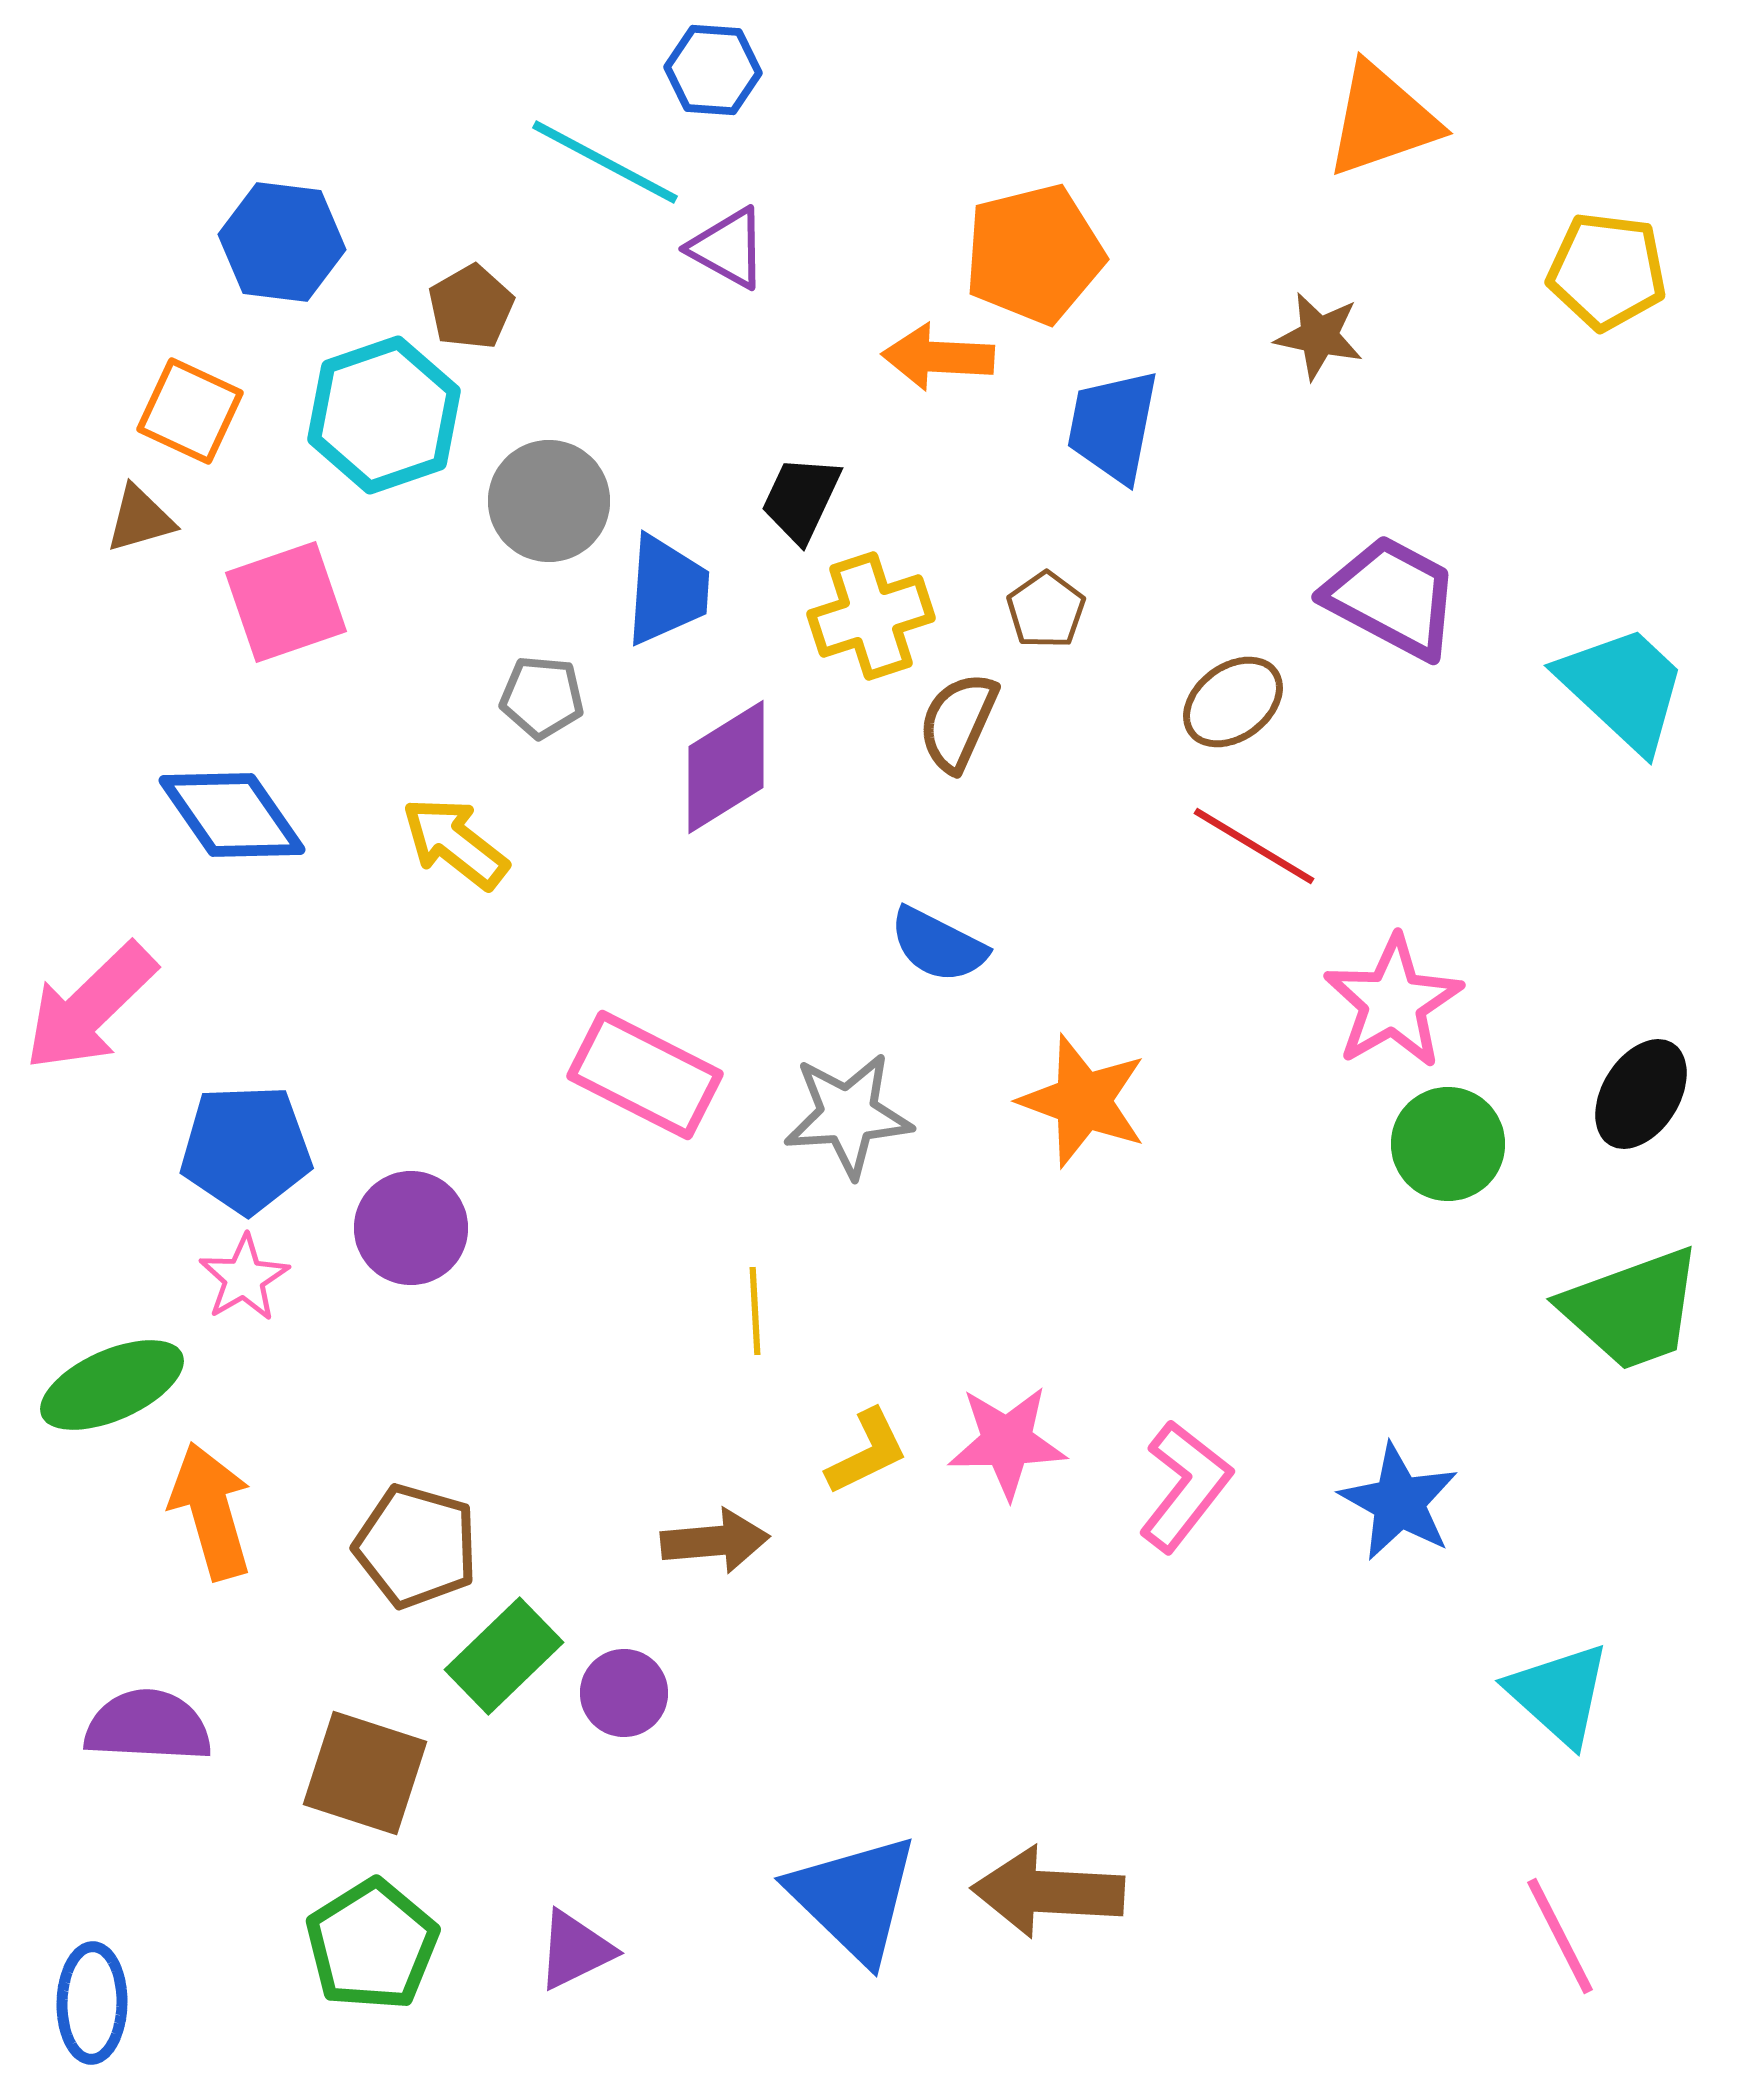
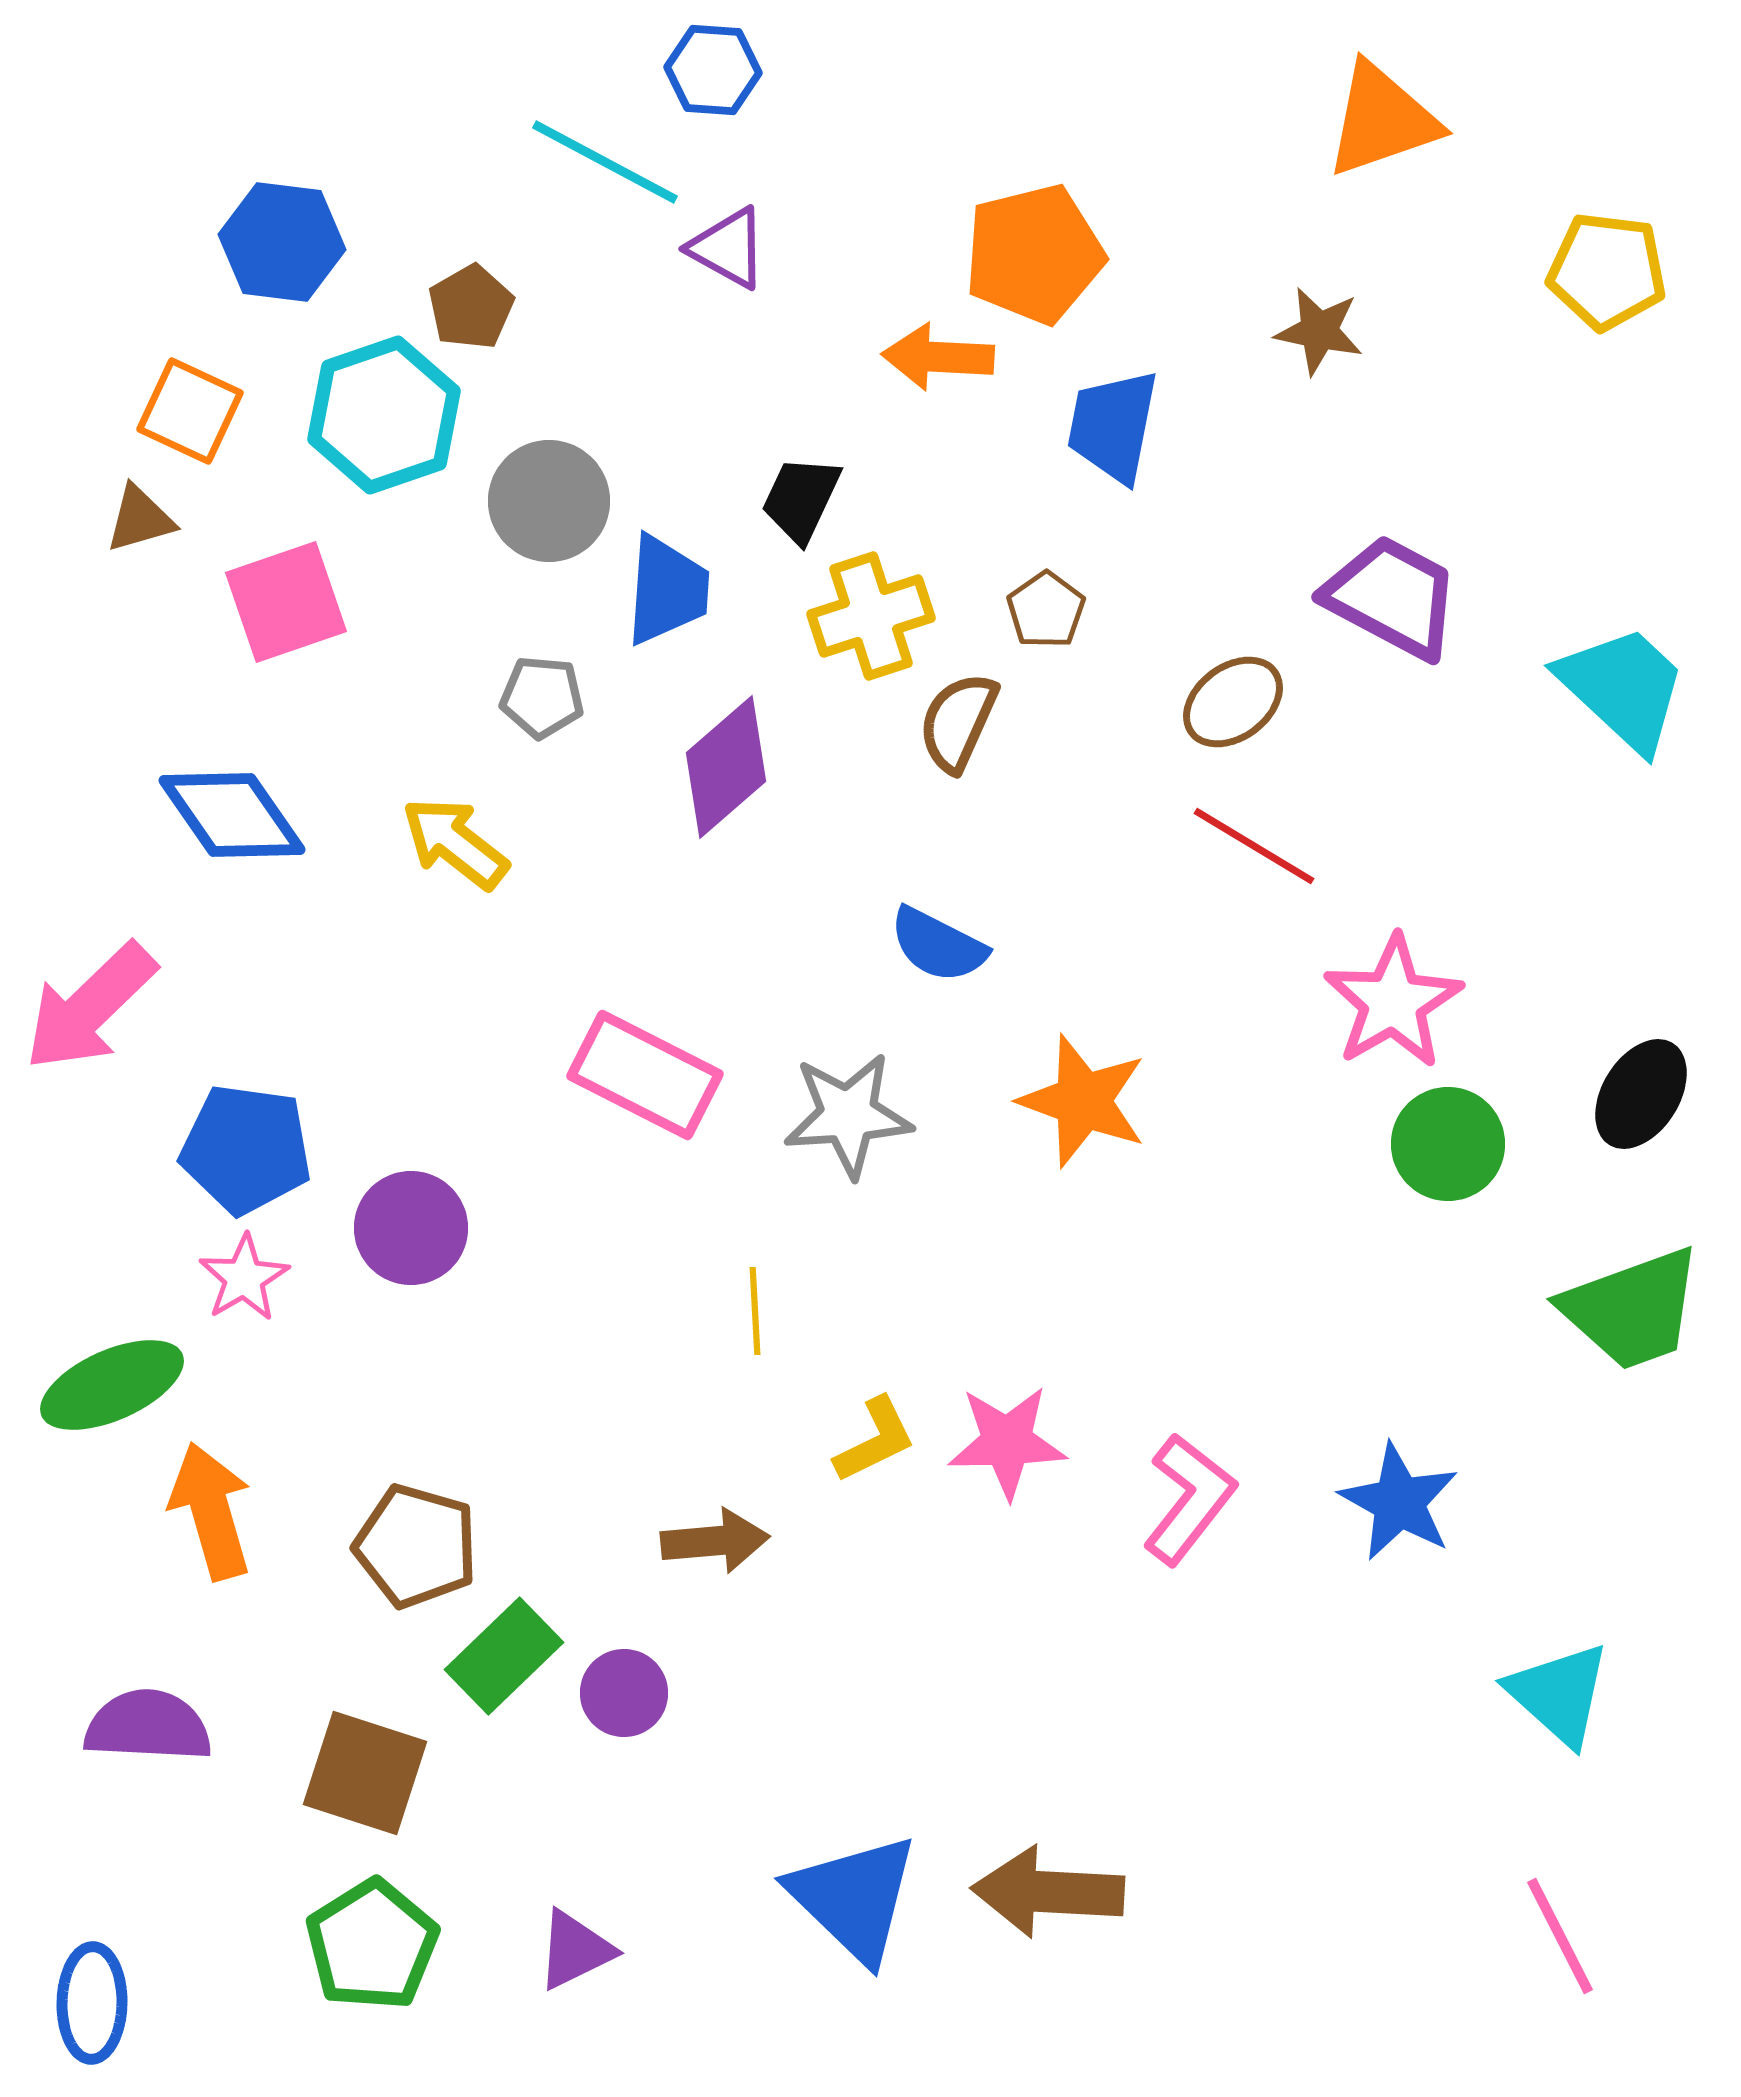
brown star at (1319, 336): moved 5 px up
purple diamond at (726, 767): rotated 9 degrees counterclockwise
blue pentagon at (246, 1149): rotated 10 degrees clockwise
yellow L-shape at (867, 1452): moved 8 px right, 12 px up
pink L-shape at (1185, 1486): moved 4 px right, 13 px down
